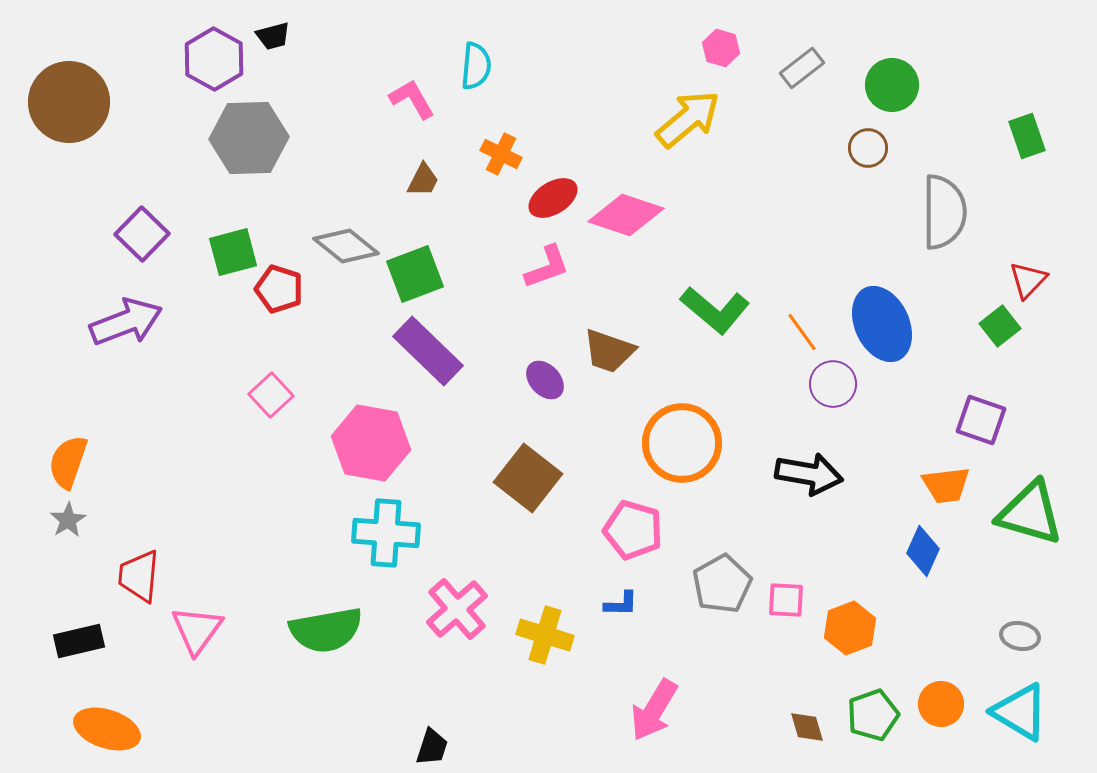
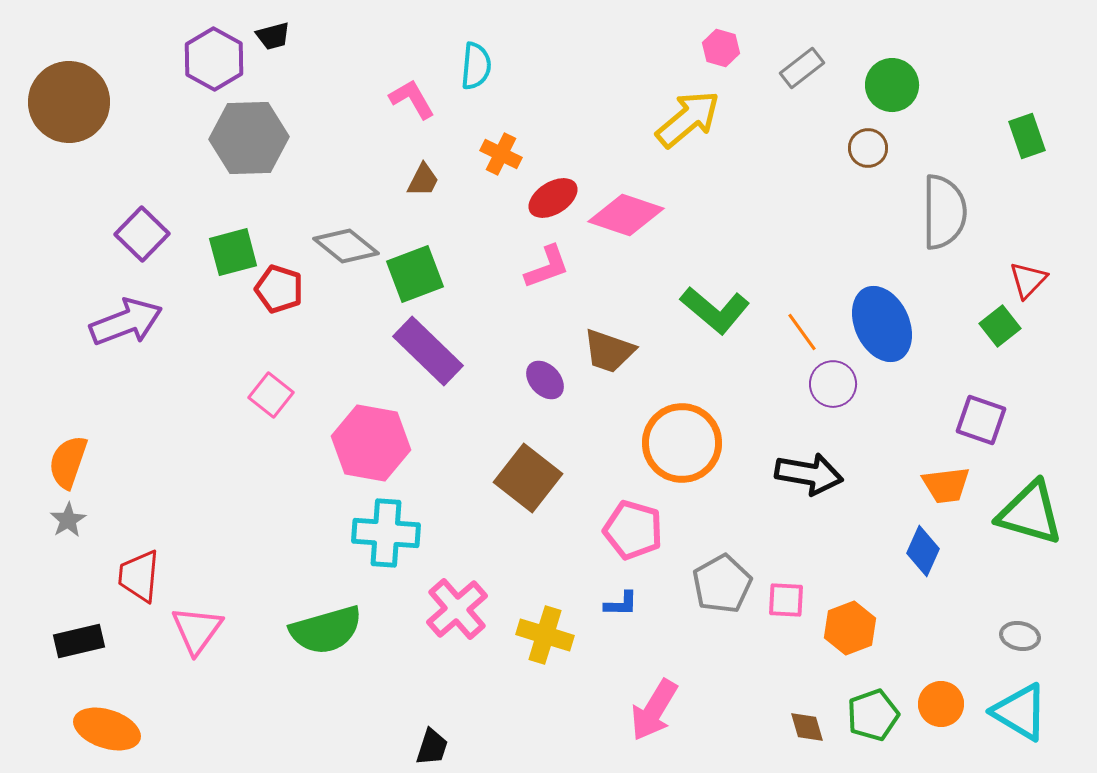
pink square at (271, 395): rotated 9 degrees counterclockwise
green semicircle at (326, 630): rotated 6 degrees counterclockwise
